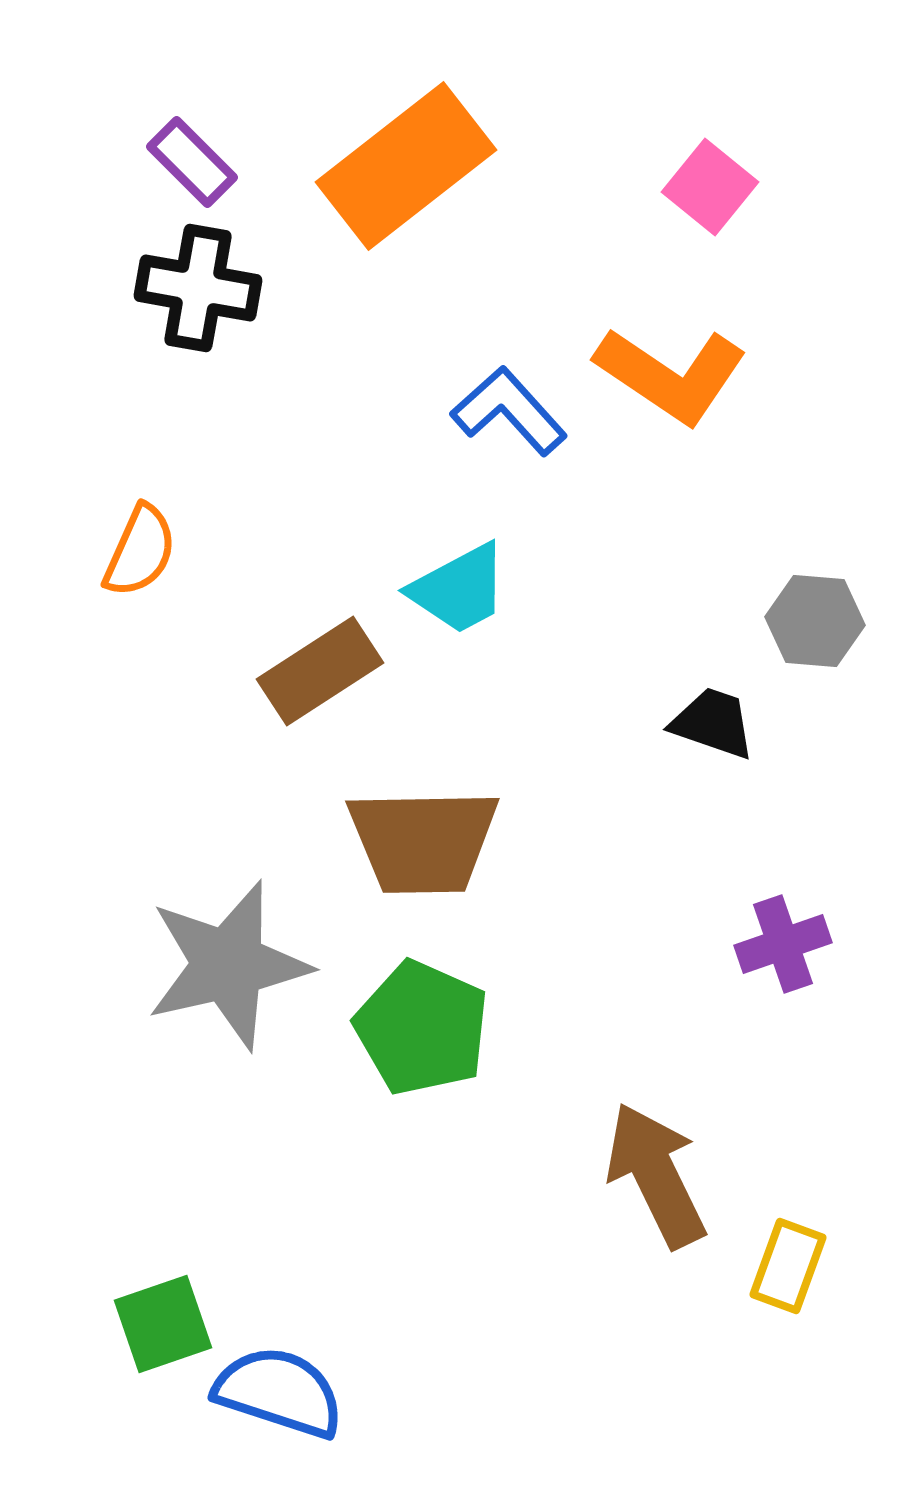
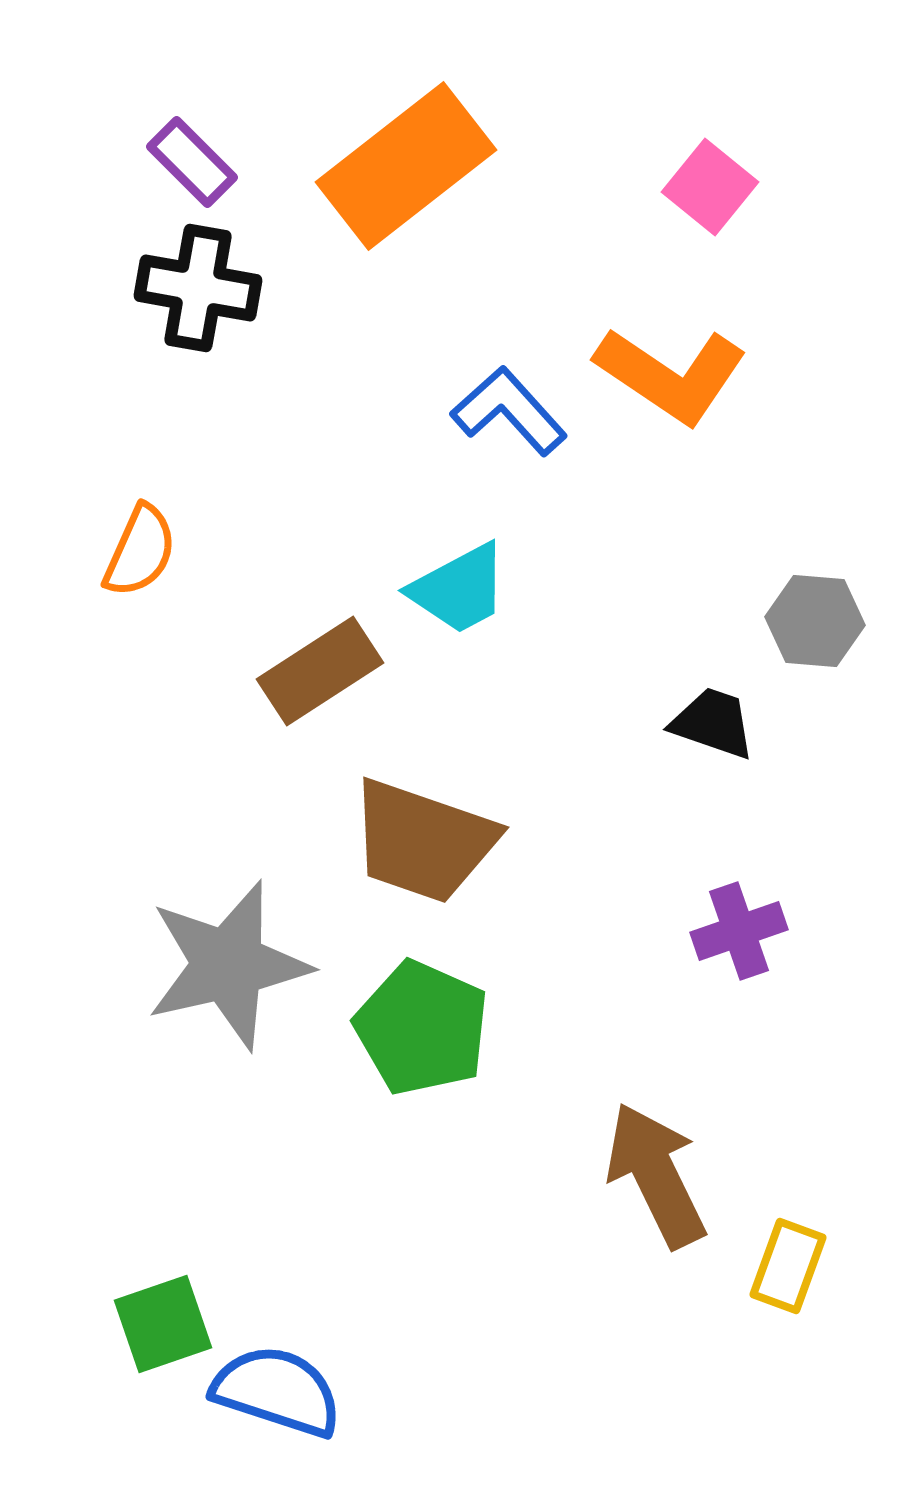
brown trapezoid: rotated 20 degrees clockwise
purple cross: moved 44 px left, 13 px up
blue semicircle: moved 2 px left, 1 px up
